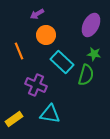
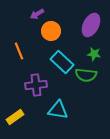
orange circle: moved 5 px right, 4 px up
green semicircle: rotated 80 degrees clockwise
purple cross: rotated 30 degrees counterclockwise
cyan triangle: moved 8 px right, 4 px up
yellow rectangle: moved 1 px right, 2 px up
